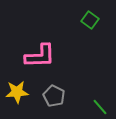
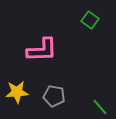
pink L-shape: moved 2 px right, 6 px up
gray pentagon: rotated 15 degrees counterclockwise
